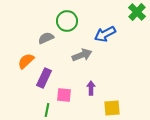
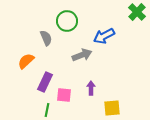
blue arrow: moved 1 px left, 2 px down
gray semicircle: rotated 91 degrees clockwise
purple rectangle: moved 1 px right, 4 px down
